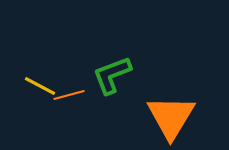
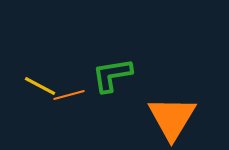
green L-shape: rotated 12 degrees clockwise
orange triangle: moved 1 px right, 1 px down
